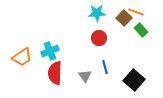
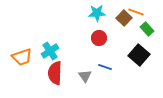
green rectangle: moved 6 px right, 1 px up
cyan cross: rotated 12 degrees counterclockwise
orange trapezoid: rotated 15 degrees clockwise
blue line: rotated 56 degrees counterclockwise
black square: moved 5 px right, 25 px up
